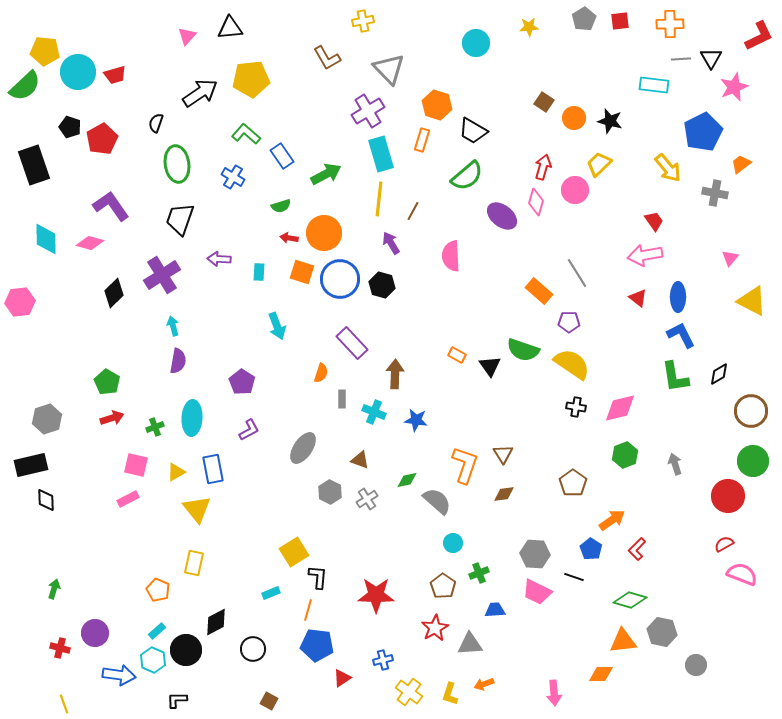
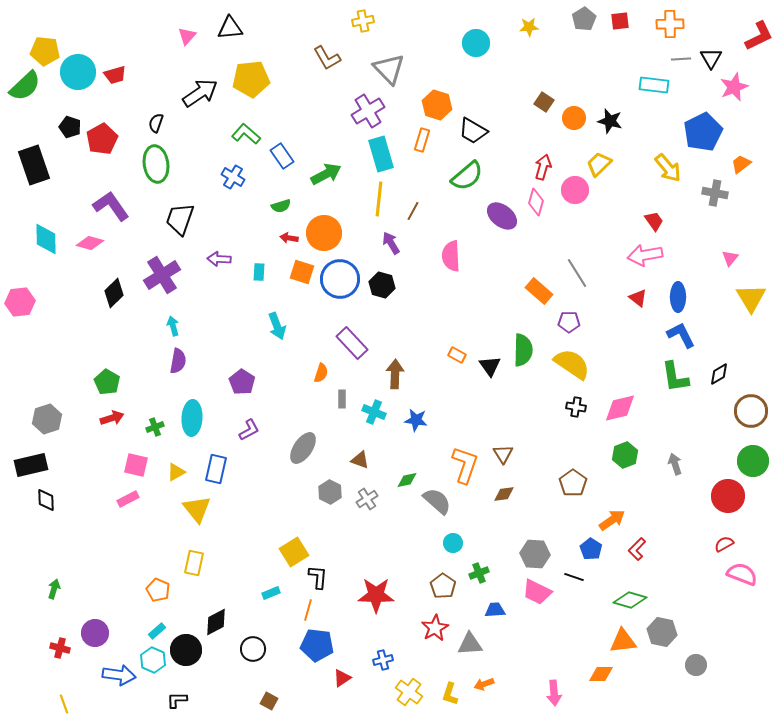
green ellipse at (177, 164): moved 21 px left
yellow triangle at (752, 301): moved 1 px left, 3 px up; rotated 32 degrees clockwise
green semicircle at (523, 350): rotated 108 degrees counterclockwise
blue rectangle at (213, 469): moved 3 px right; rotated 24 degrees clockwise
